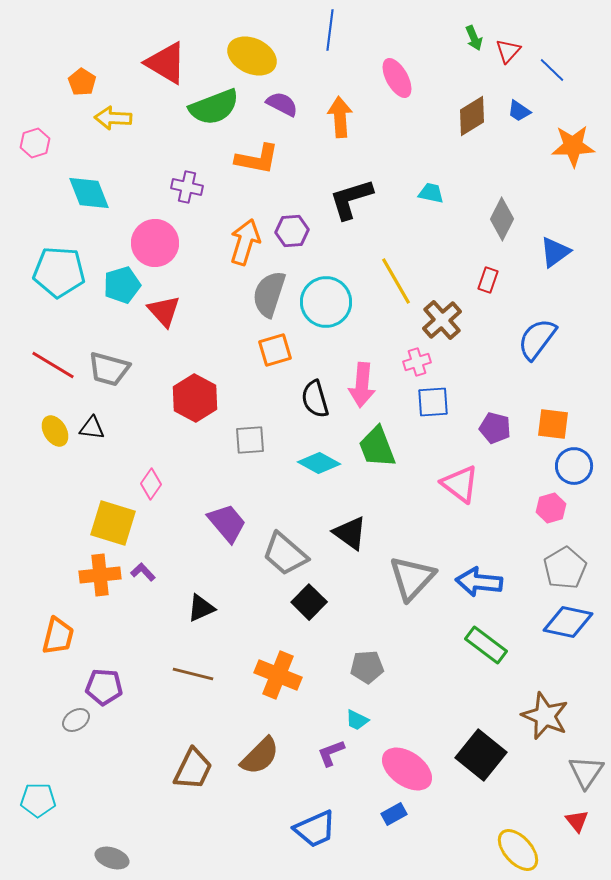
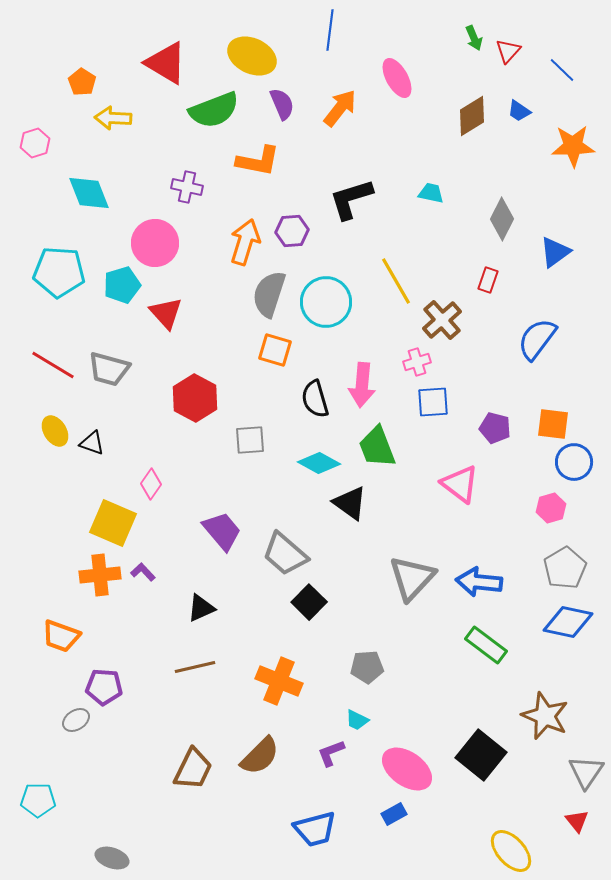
blue line at (552, 70): moved 10 px right
purple semicircle at (282, 104): rotated 40 degrees clockwise
green semicircle at (214, 107): moved 3 px down
orange arrow at (340, 117): moved 9 px up; rotated 42 degrees clockwise
orange L-shape at (257, 159): moved 1 px right, 2 px down
red triangle at (164, 311): moved 2 px right, 2 px down
orange square at (275, 350): rotated 32 degrees clockwise
black triangle at (92, 428): moved 15 px down; rotated 12 degrees clockwise
blue circle at (574, 466): moved 4 px up
yellow square at (113, 523): rotated 6 degrees clockwise
purple trapezoid at (227, 523): moved 5 px left, 8 px down
black triangle at (350, 533): moved 30 px up
orange trapezoid at (58, 636): moved 3 px right; rotated 96 degrees clockwise
brown line at (193, 674): moved 2 px right, 7 px up; rotated 27 degrees counterclockwise
orange cross at (278, 675): moved 1 px right, 6 px down
blue trapezoid at (315, 829): rotated 9 degrees clockwise
yellow ellipse at (518, 850): moved 7 px left, 1 px down
